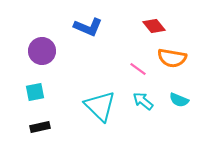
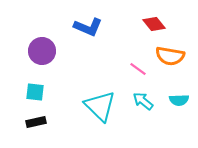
red diamond: moved 2 px up
orange semicircle: moved 2 px left, 2 px up
cyan square: rotated 18 degrees clockwise
cyan semicircle: rotated 24 degrees counterclockwise
black rectangle: moved 4 px left, 5 px up
